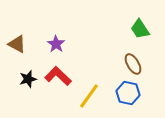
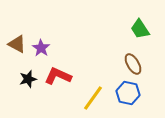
purple star: moved 15 px left, 4 px down
red L-shape: rotated 20 degrees counterclockwise
yellow line: moved 4 px right, 2 px down
